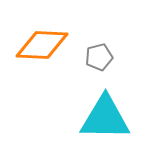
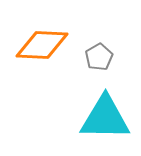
gray pentagon: rotated 16 degrees counterclockwise
